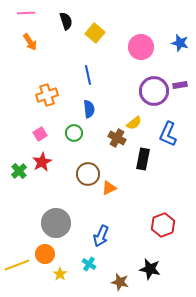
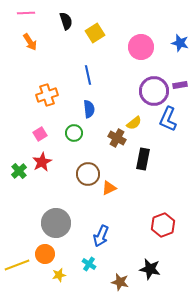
yellow square: rotated 18 degrees clockwise
blue L-shape: moved 15 px up
yellow star: moved 1 px left, 1 px down; rotated 24 degrees clockwise
